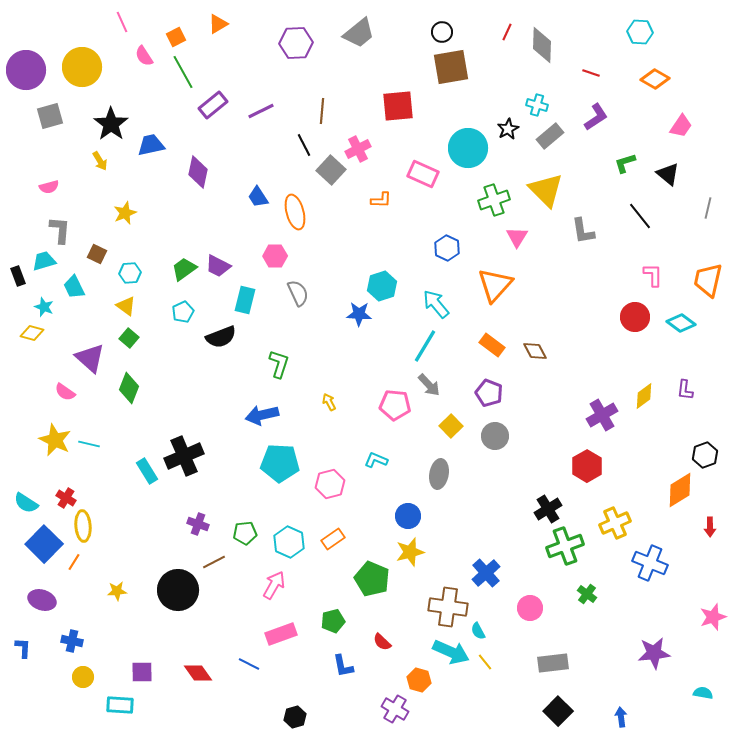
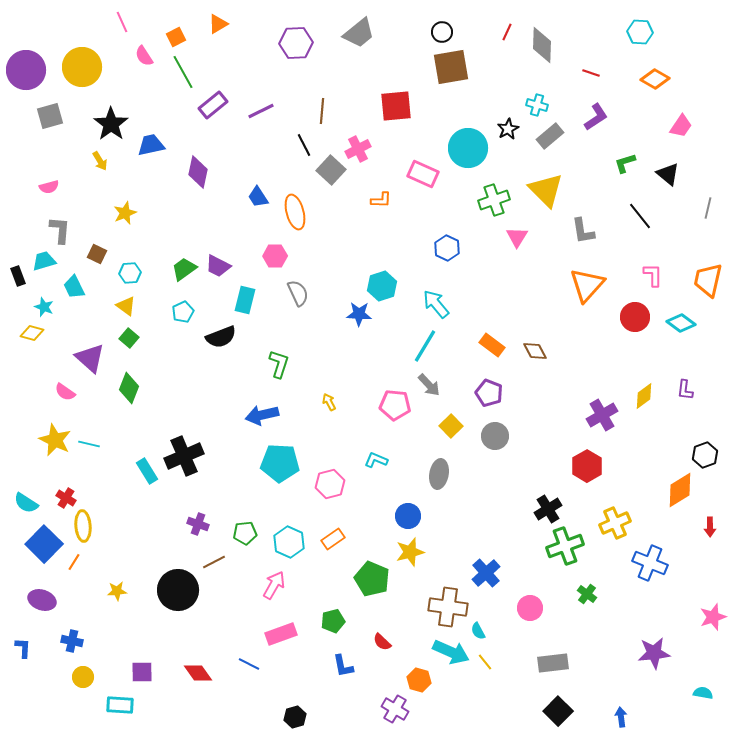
red square at (398, 106): moved 2 px left
orange triangle at (495, 285): moved 92 px right
